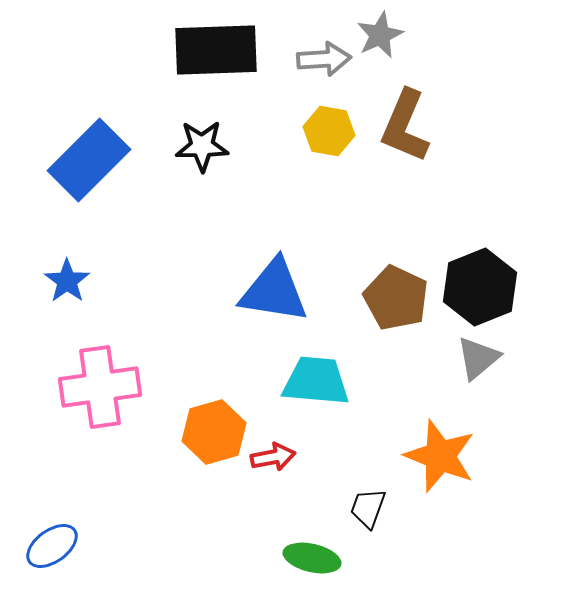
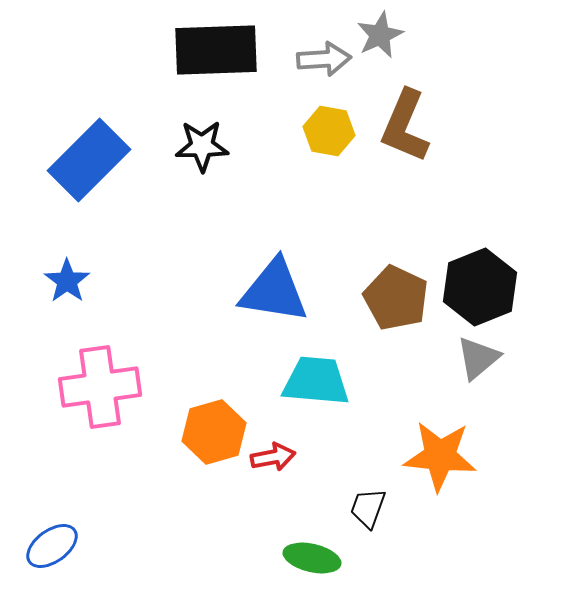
orange star: rotated 16 degrees counterclockwise
